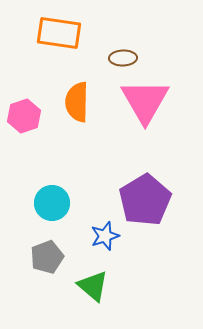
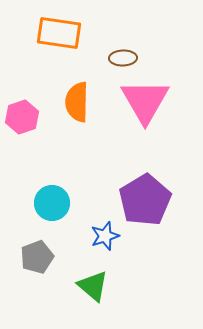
pink hexagon: moved 2 px left, 1 px down
gray pentagon: moved 10 px left
